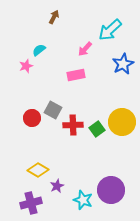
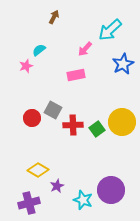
purple cross: moved 2 px left
